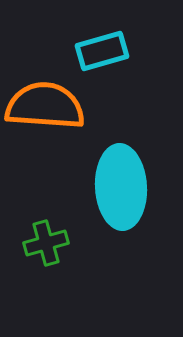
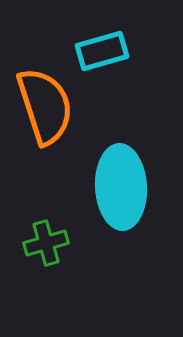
orange semicircle: rotated 68 degrees clockwise
